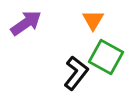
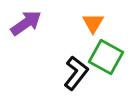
orange triangle: moved 3 px down
